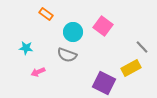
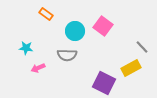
cyan circle: moved 2 px right, 1 px up
gray semicircle: rotated 18 degrees counterclockwise
pink arrow: moved 4 px up
